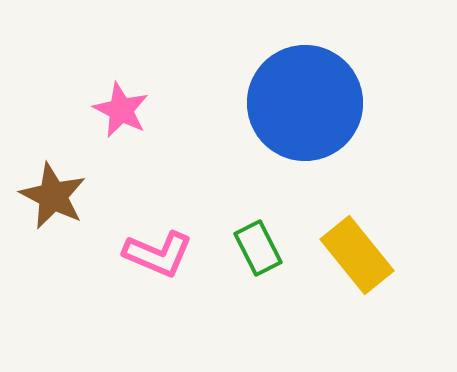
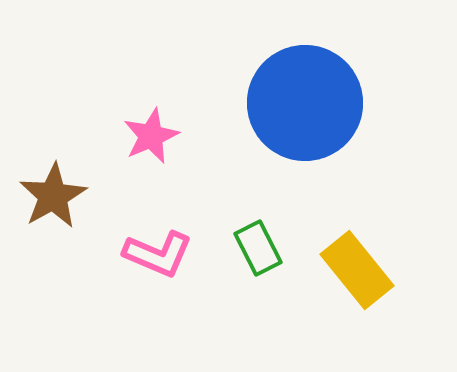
pink star: moved 30 px right, 26 px down; rotated 22 degrees clockwise
brown star: rotated 16 degrees clockwise
yellow rectangle: moved 15 px down
